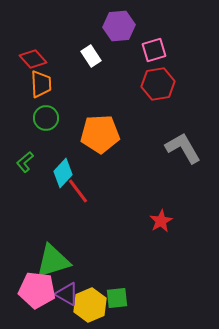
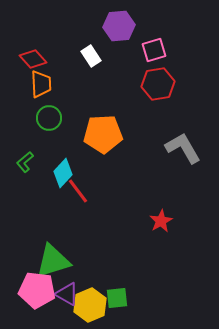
green circle: moved 3 px right
orange pentagon: moved 3 px right
